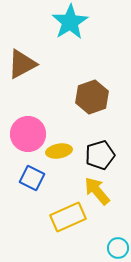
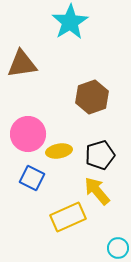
brown triangle: rotated 20 degrees clockwise
